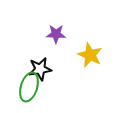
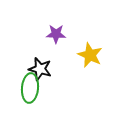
black star: rotated 25 degrees clockwise
green ellipse: moved 1 px right, 1 px down; rotated 12 degrees counterclockwise
